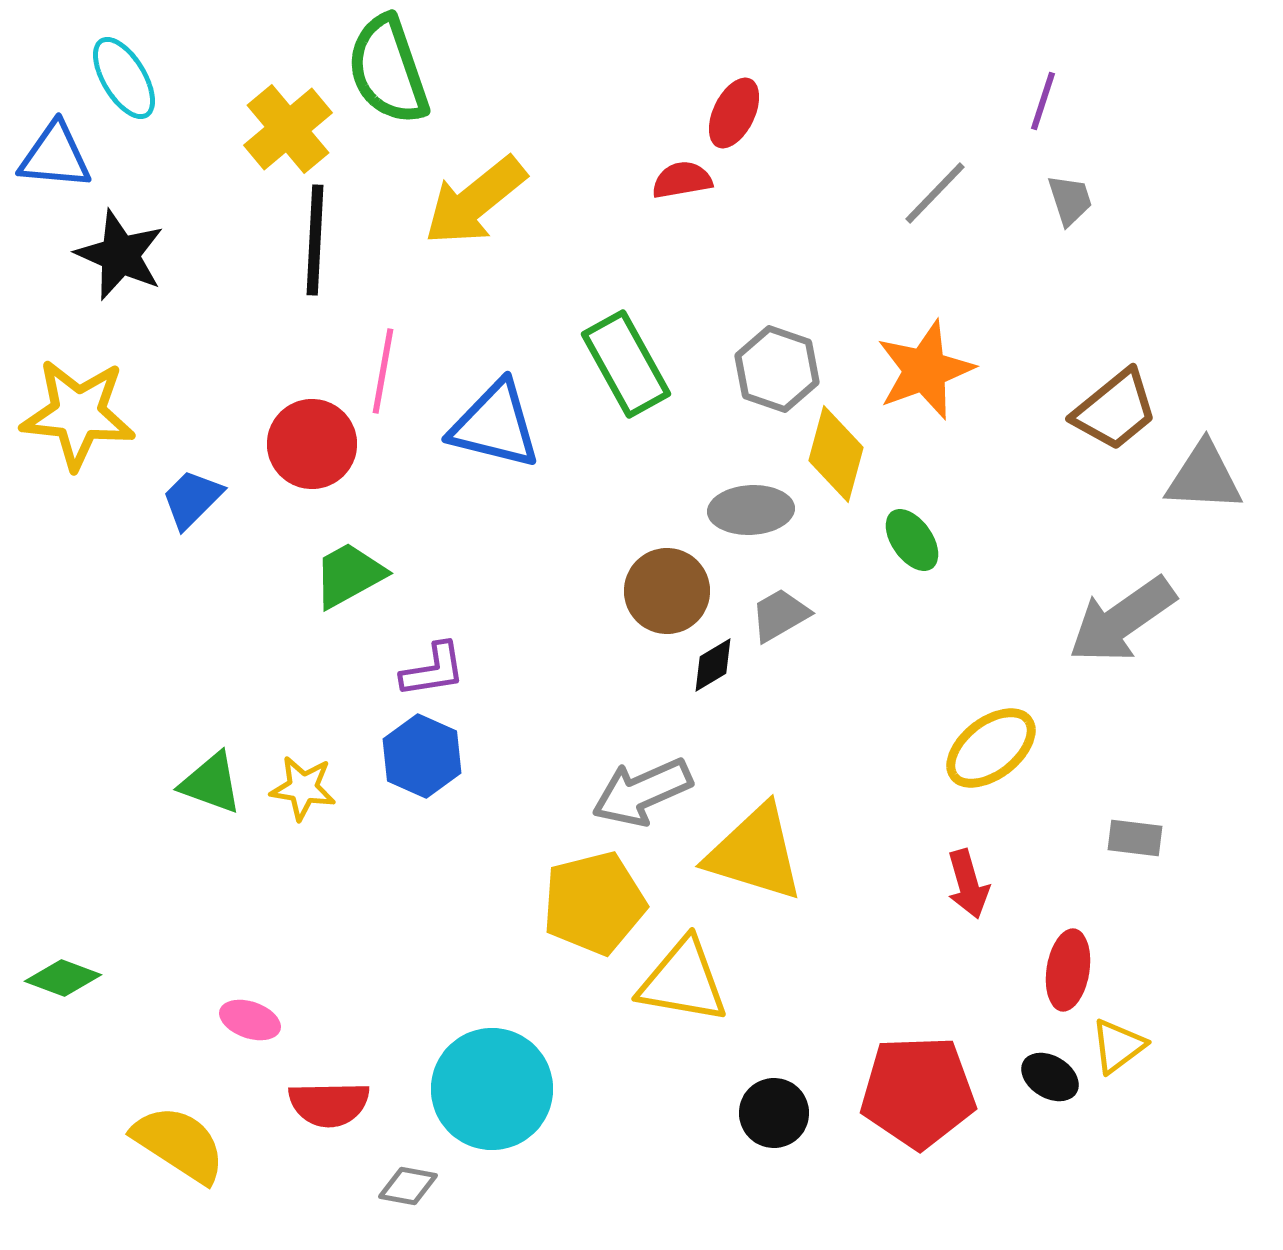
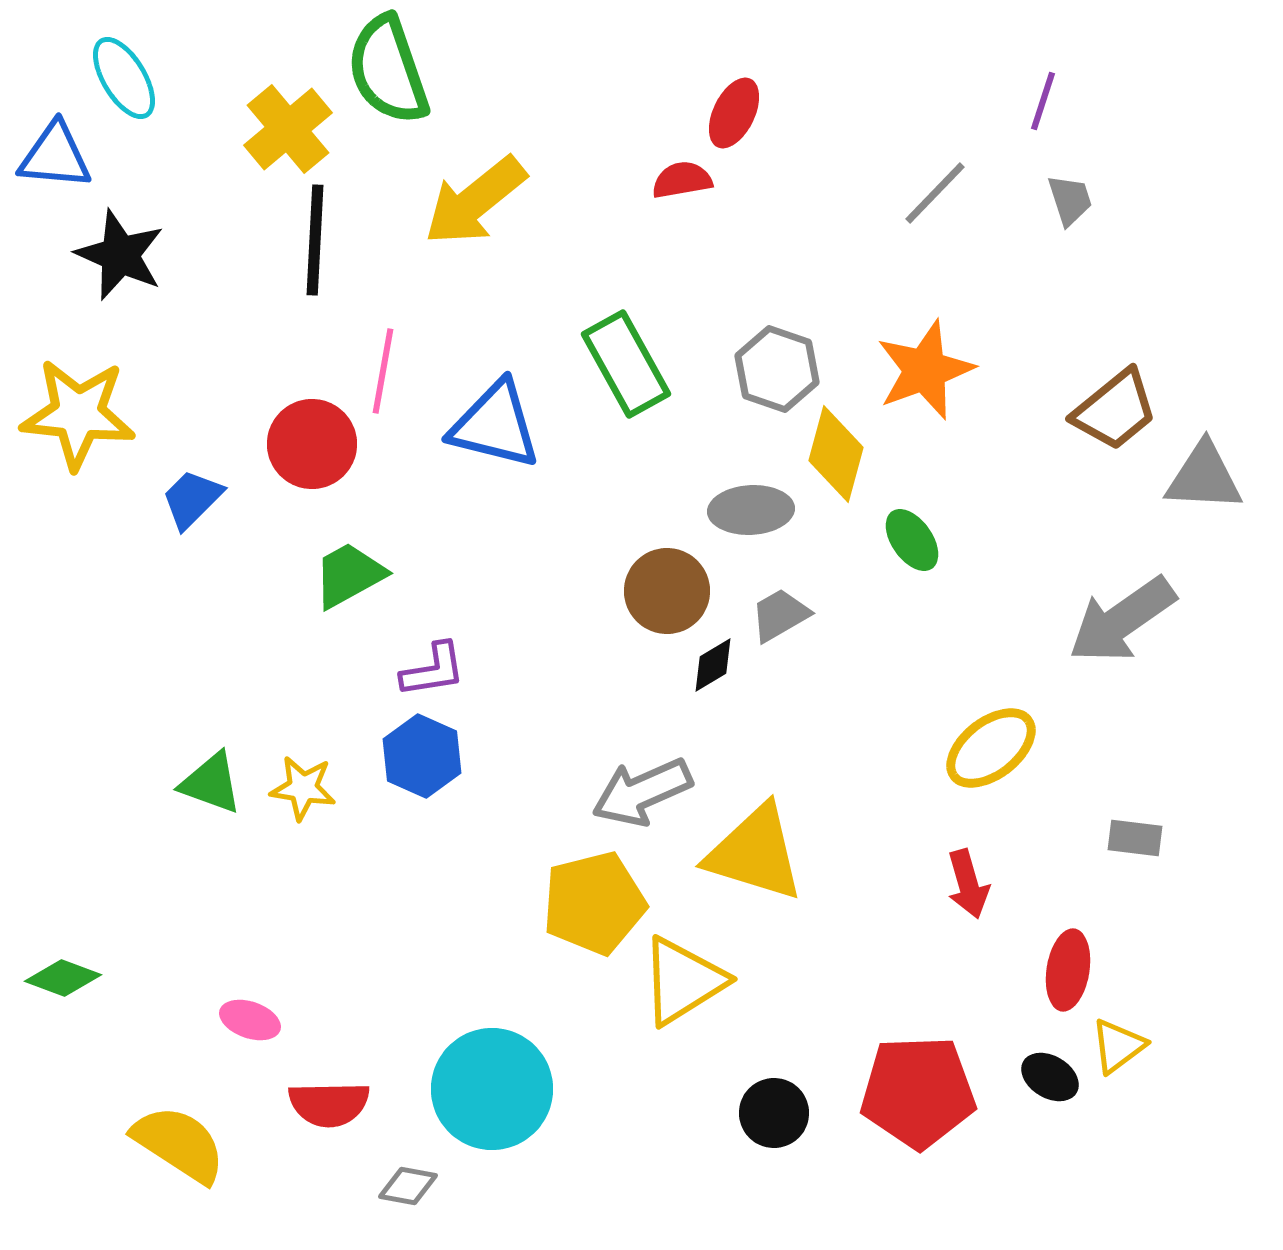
yellow triangle at (683, 981): rotated 42 degrees counterclockwise
